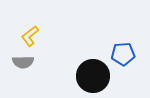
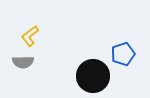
blue pentagon: rotated 15 degrees counterclockwise
